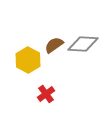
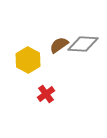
brown semicircle: moved 5 px right
